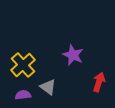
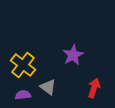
purple star: rotated 20 degrees clockwise
yellow cross: rotated 10 degrees counterclockwise
red arrow: moved 5 px left, 6 px down
